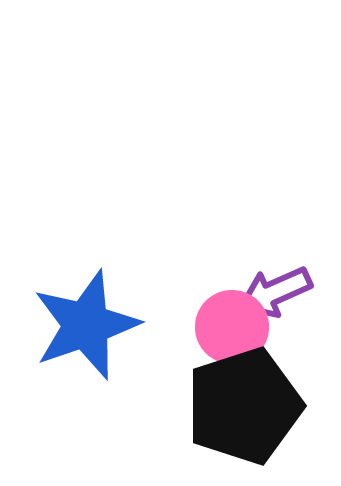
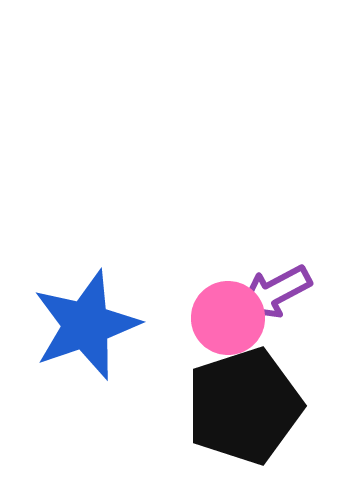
purple arrow: rotated 4 degrees counterclockwise
pink circle: moved 4 px left, 9 px up
